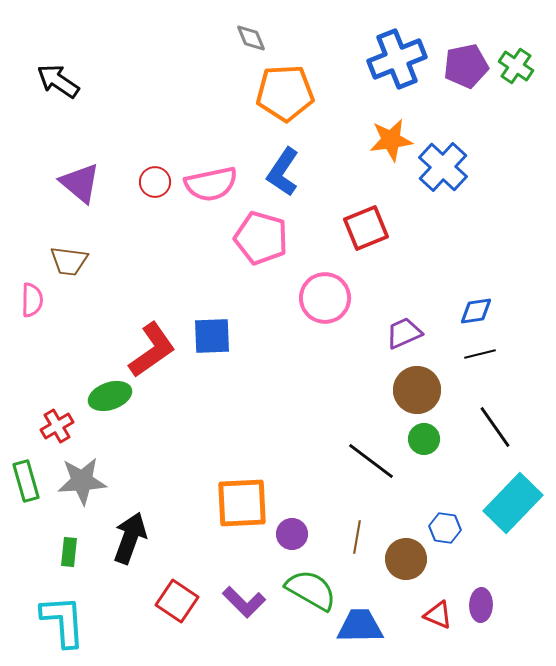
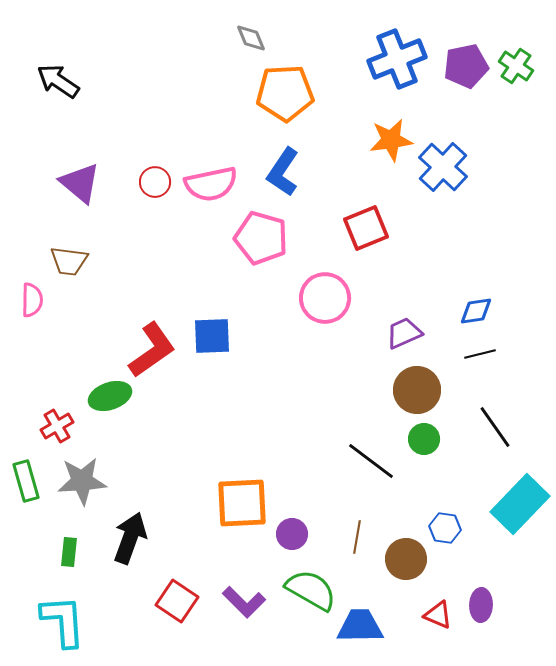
cyan rectangle at (513, 503): moved 7 px right, 1 px down
